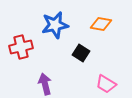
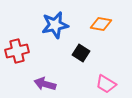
red cross: moved 4 px left, 4 px down
purple arrow: rotated 60 degrees counterclockwise
